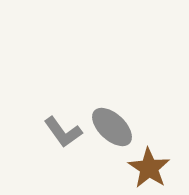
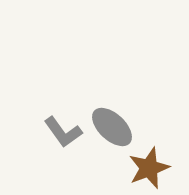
brown star: rotated 18 degrees clockwise
